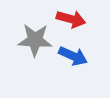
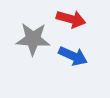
gray star: moved 2 px left, 1 px up
